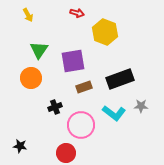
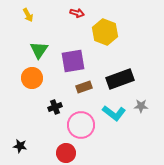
orange circle: moved 1 px right
